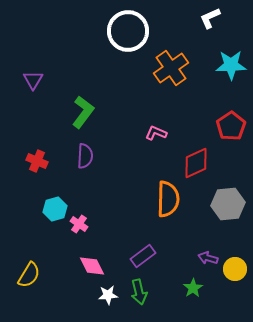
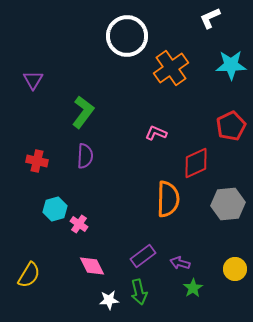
white circle: moved 1 px left, 5 px down
red pentagon: rotated 8 degrees clockwise
red cross: rotated 10 degrees counterclockwise
purple arrow: moved 28 px left, 5 px down
white star: moved 1 px right, 5 px down
